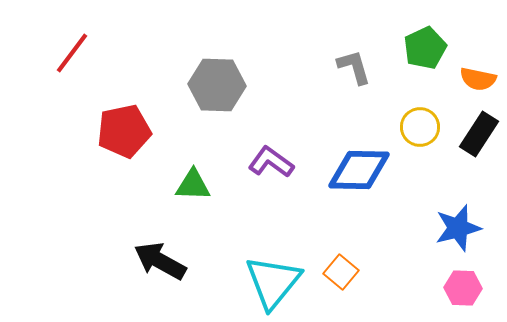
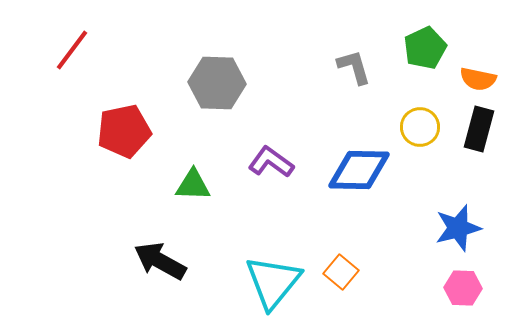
red line: moved 3 px up
gray hexagon: moved 2 px up
black rectangle: moved 5 px up; rotated 18 degrees counterclockwise
